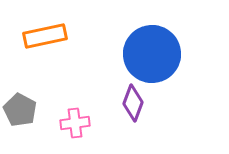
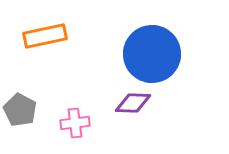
purple diamond: rotated 72 degrees clockwise
